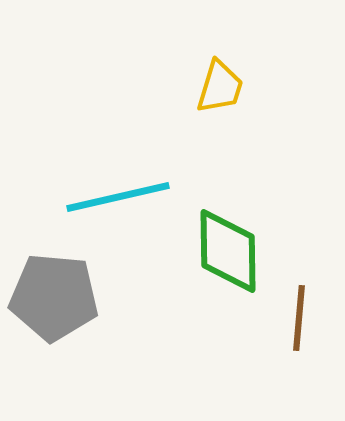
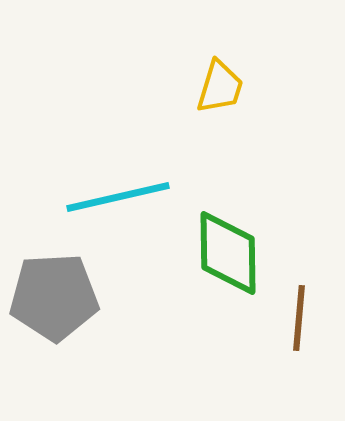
green diamond: moved 2 px down
gray pentagon: rotated 8 degrees counterclockwise
